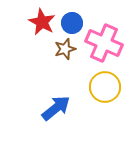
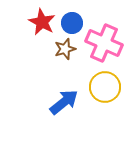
blue arrow: moved 8 px right, 6 px up
